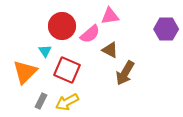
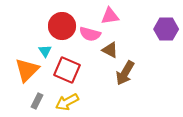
pink semicircle: rotated 55 degrees clockwise
orange triangle: moved 2 px right, 2 px up
gray rectangle: moved 4 px left
